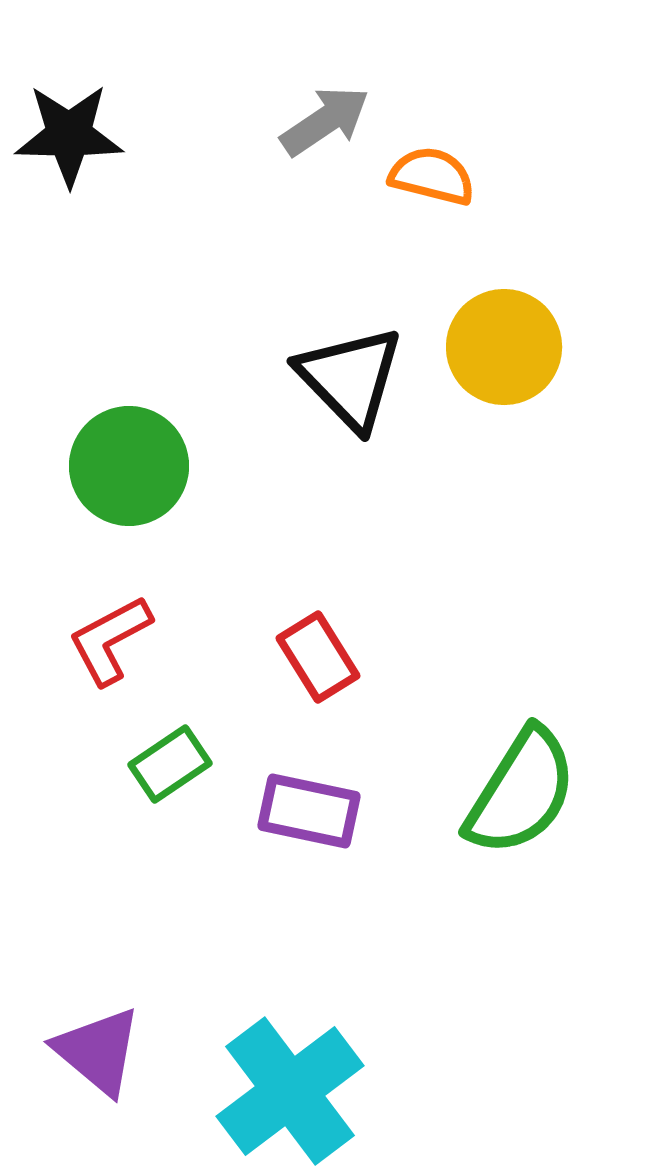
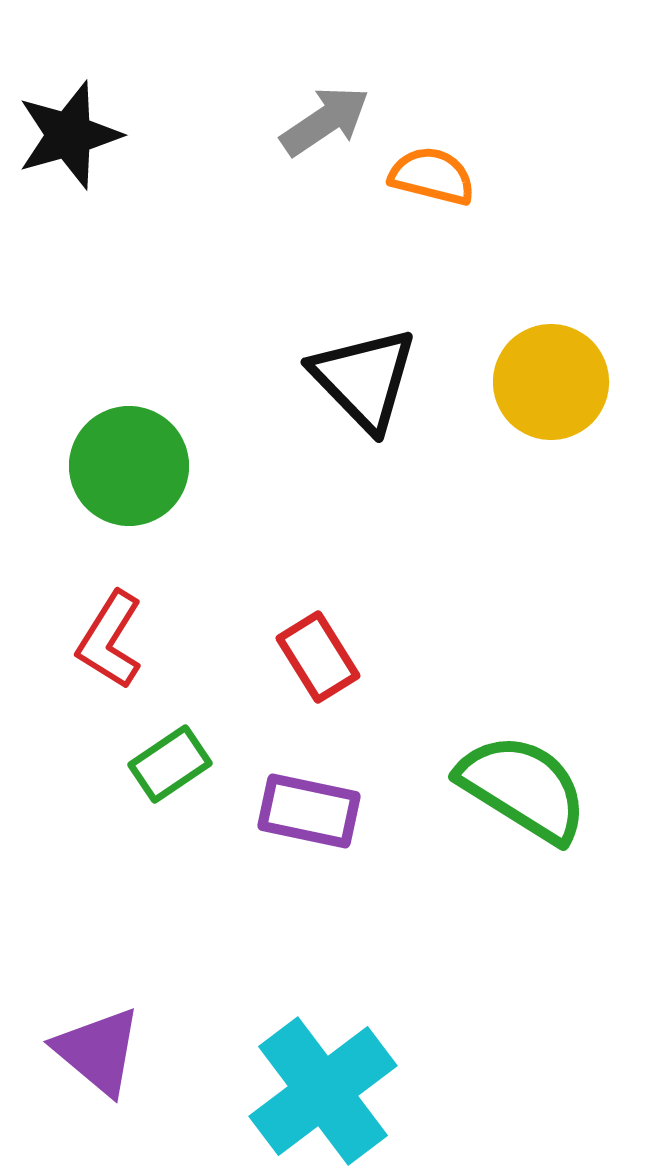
black star: rotated 17 degrees counterclockwise
yellow circle: moved 47 px right, 35 px down
black triangle: moved 14 px right, 1 px down
red L-shape: rotated 30 degrees counterclockwise
green semicircle: moved 2 px right, 4 px up; rotated 90 degrees counterclockwise
cyan cross: moved 33 px right
